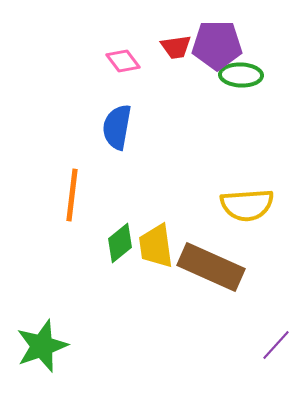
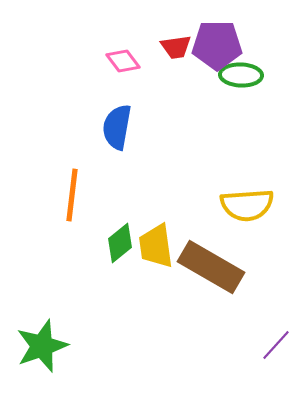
brown rectangle: rotated 6 degrees clockwise
